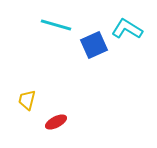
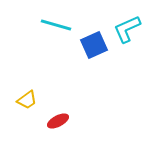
cyan L-shape: rotated 56 degrees counterclockwise
yellow trapezoid: rotated 140 degrees counterclockwise
red ellipse: moved 2 px right, 1 px up
